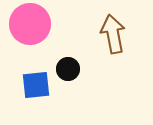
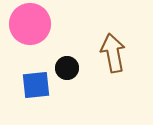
brown arrow: moved 19 px down
black circle: moved 1 px left, 1 px up
